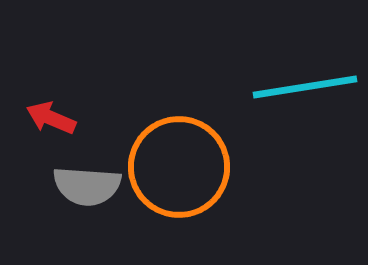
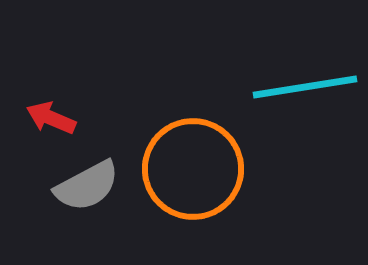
orange circle: moved 14 px right, 2 px down
gray semicircle: rotated 32 degrees counterclockwise
